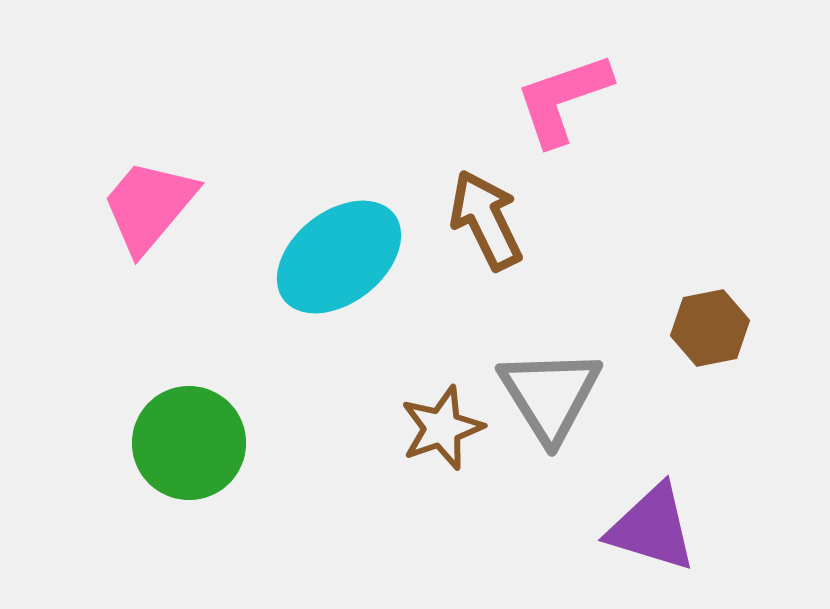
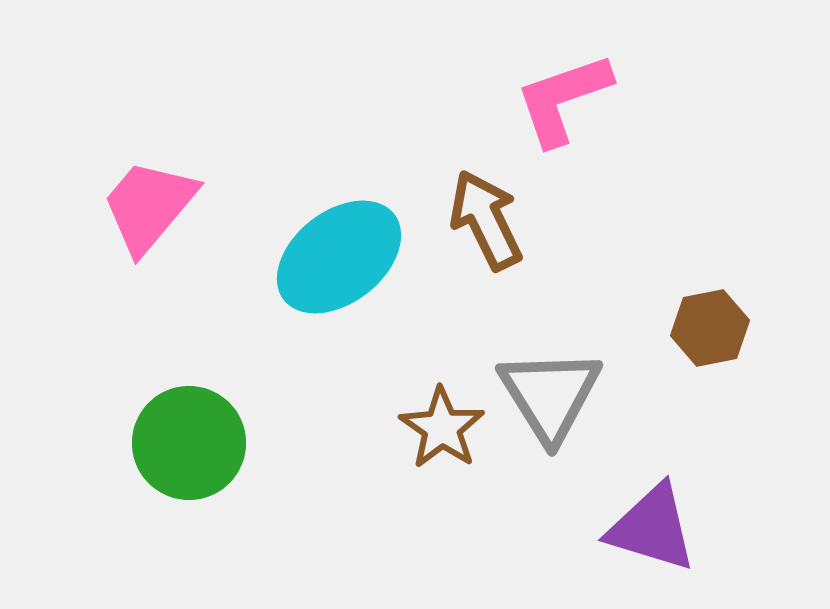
brown star: rotated 18 degrees counterclockwise
